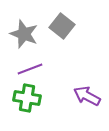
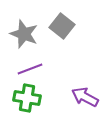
purple arrow: moved 2 px left, 1 px down
